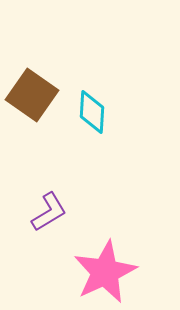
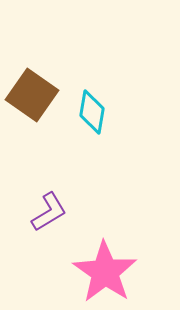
cyan diamond: rotated 6 degrees clockwise
pink star: rotated 12 degrees counterclockwise
